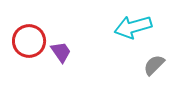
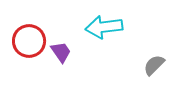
cyan arrow: moved 29 px left; rotated 9 degrees clockwise
